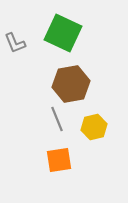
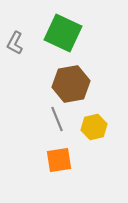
gray L-shape: rotated 50 degrees clockwise
